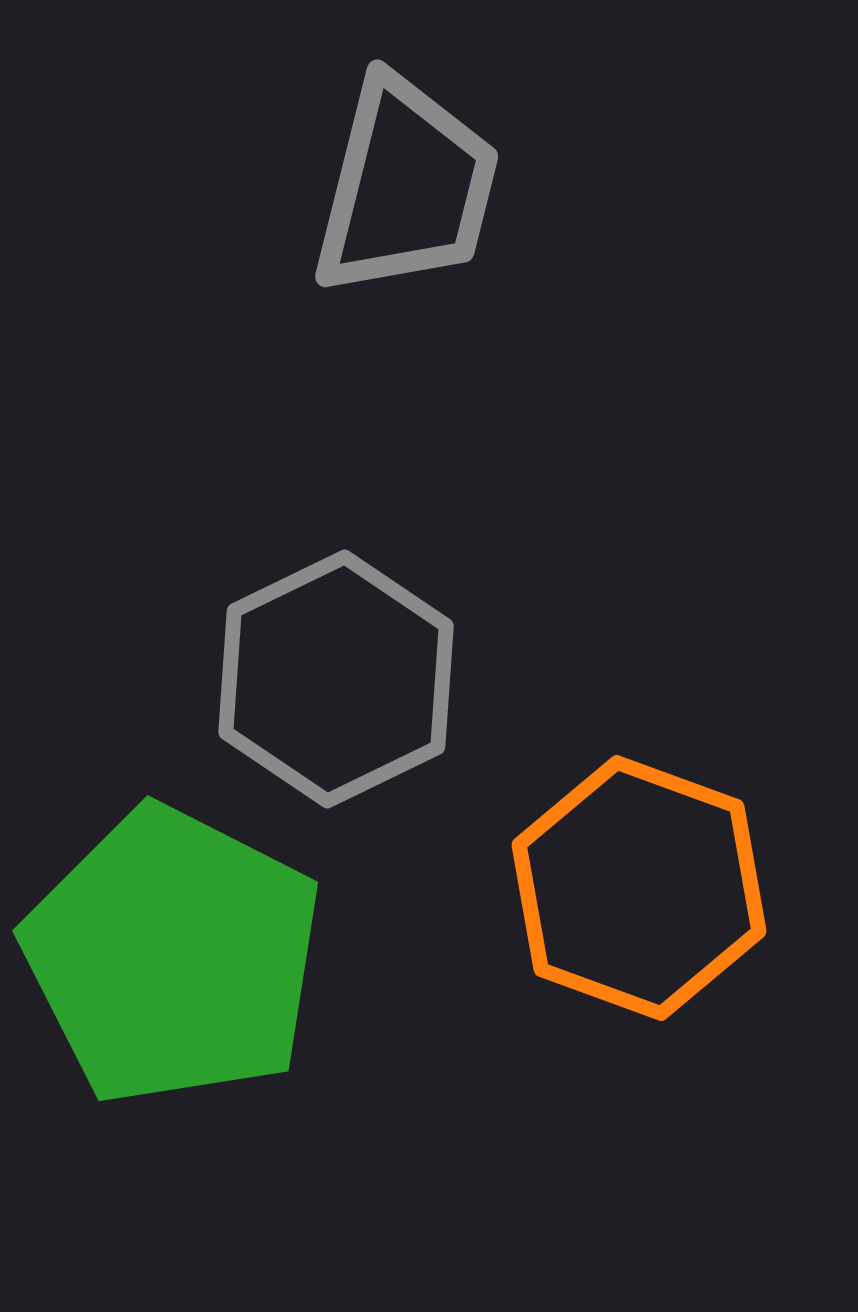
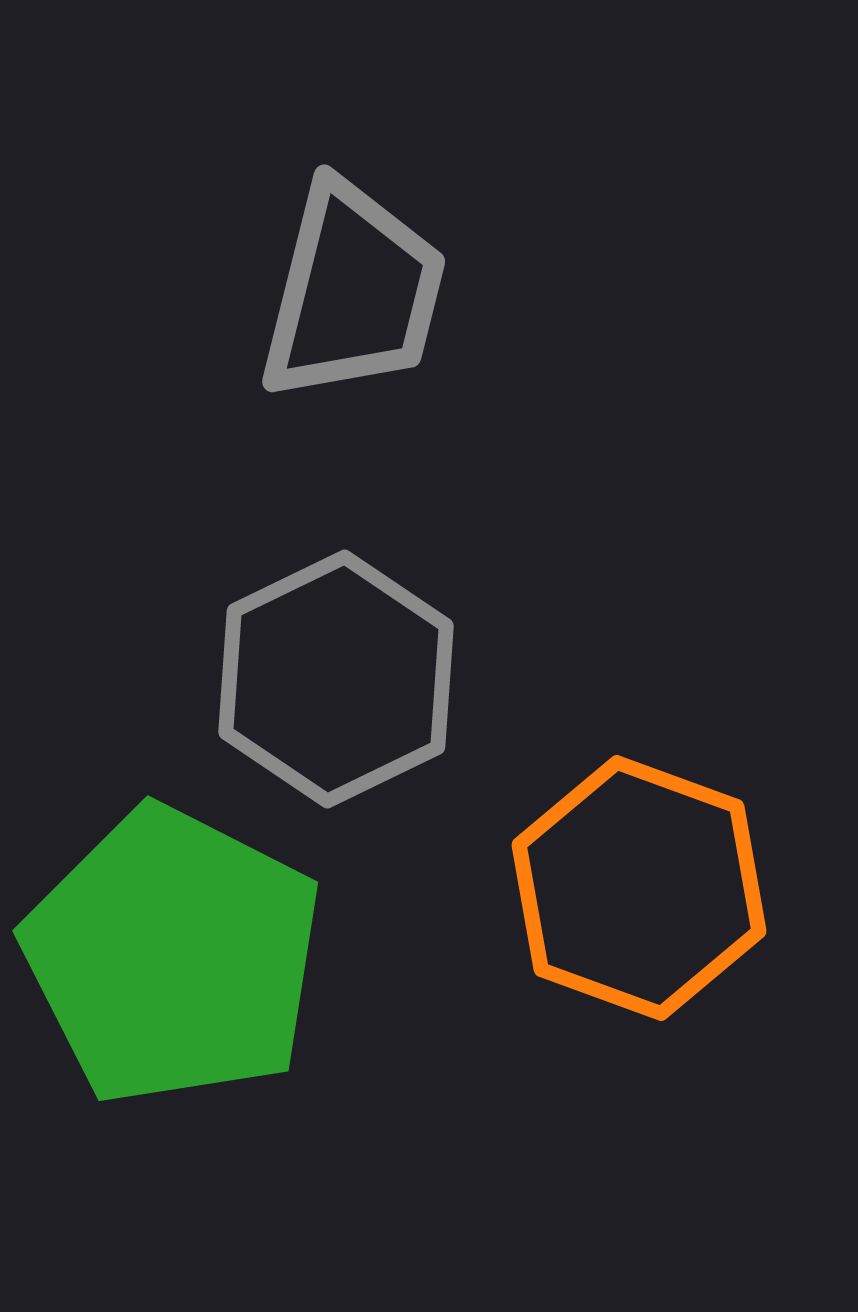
gray trapezoid: moved 53 px left, 105 px down
